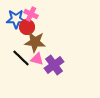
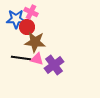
pink cross: moved 2 px up
black line: rotated 36 degrees counterclockwise
